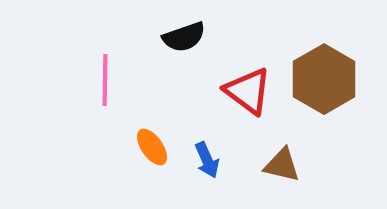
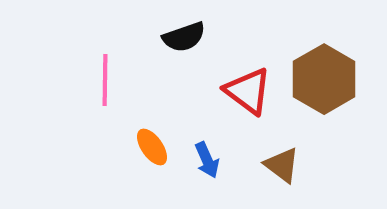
brown triangle: rotated 24 degrees clockwise
